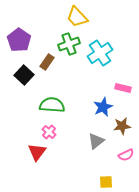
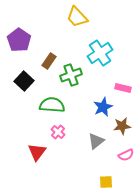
green cross: moved 2 px right, 31 px down
brown rectangle: moved 2 px right, 1 px up
black square: moved 6 px down
pink cross: moved 9 px right
